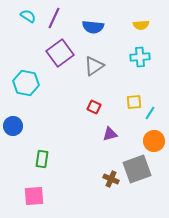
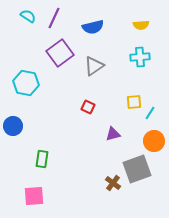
blue semicircle: rotated 20 degrees counterclockwise
red square: moved 6 px left
purple triangle: moved 3 px right
brown cross: moved 2 px right, 4 px down; rotated 14 degrees clockwise
